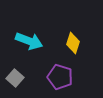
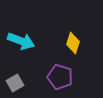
cyan arrow: moved 8 px left
gray square: moved 5 px down; rotated 18 degrees clockwise
